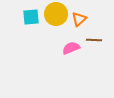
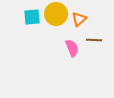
cyan square: moved 1 px right
pink semicircle: moved 1 px right; rotated 90 degrees clockwise
